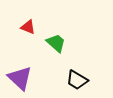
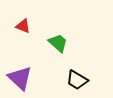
red triangle: moved 5 px left, 1 px up
green trapezoid: moved 2 px right
